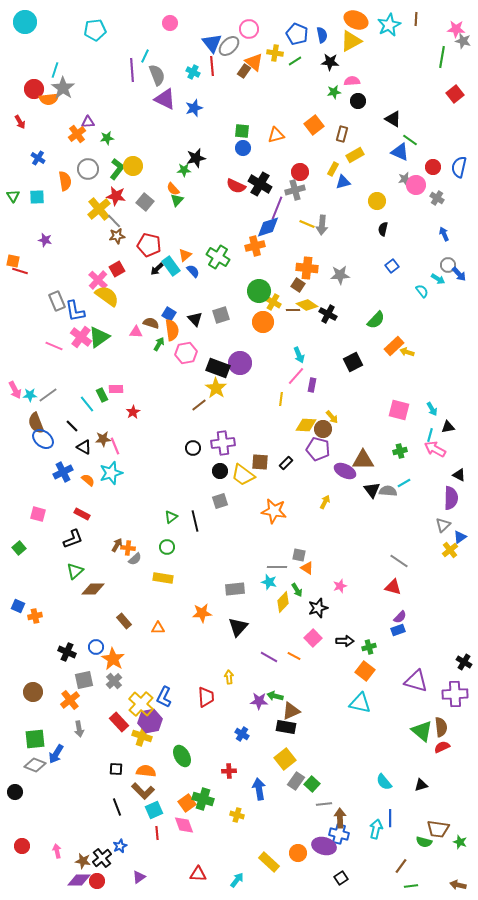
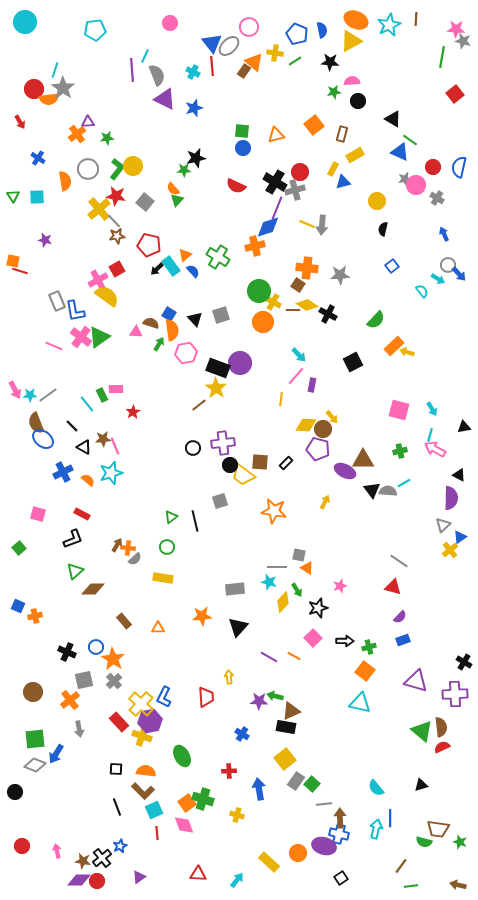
pink circle at (249, 29): moved 2 px up
blue semicircle at (322, 35): moved 5 px up
black cross at (260, 184): moved 15 px right, 2 px up
pink cross at (98, 280): rotated 18 degrees clockwise
cyan arrow at (299, 355): rotated 21 degrees counterclockwise
black triangle at (448, 427): moved 16 px right
black circle at (220, 471): moved 10 px right, 6 px up
orange star at (202, 613): moved 3 px down
blue rectangle at (398, 630): moved 5 px right, 10 px down
cyan semicircle at (384, 782): moved 8 px left, 6 px down
